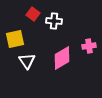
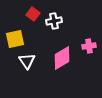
white cross: rotated 14 degrees counterclockwise
